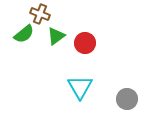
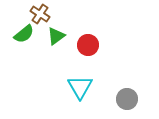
brown cross: rotated 12 degrees clockwise
red circle: moved 3 px right, 2 px down
